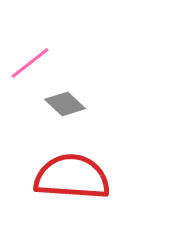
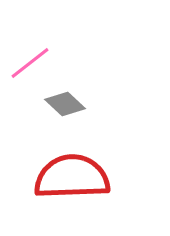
red semicircle: rotated 6 degrees counterclockwise
